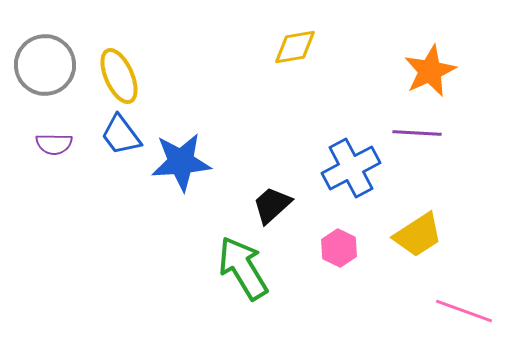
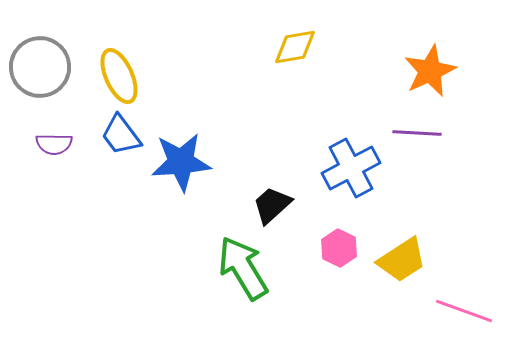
gray circle: moved 5 px left, 2 px down
yellow trapezoid: moved 16 px left, 25 px down
